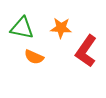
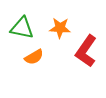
orange star: moved 1 px left
orange semicircle: rotated 54 degrees counterclockwise
